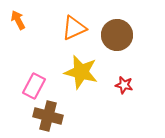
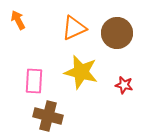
brown circle: moved 2 px up
pink rectangle: moved 5 px up; rotated 25 degrees counterclockwise
